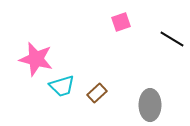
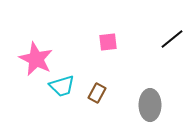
pink square: moved 13 px left, 20 px down; rotated 12 degrees clockwise
black line: rotated 70 degrees counterclockwise
pink star: rotated 12 degrees clockwise
brown rectangle: rotated 18 degrees counterclockwise
